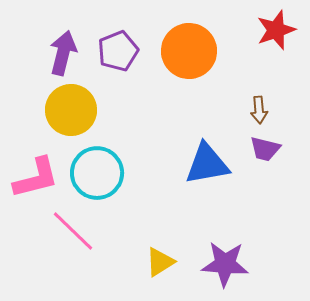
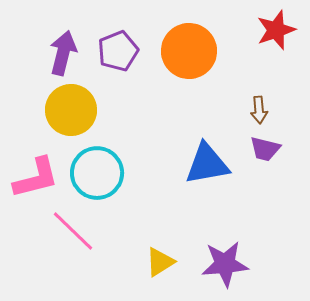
purple star: rotated 9 degrees counterclockwise
